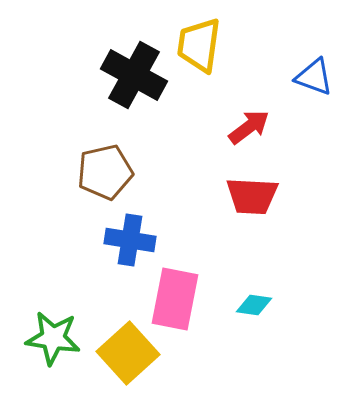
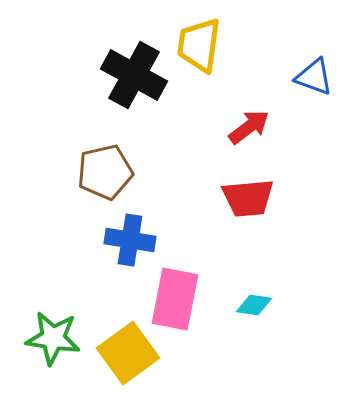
red trapezoid: moved 4 px left, 2 px down; rotated 8 degrees counterclockwise
yellow square: rotated 6 degrees clockwise
